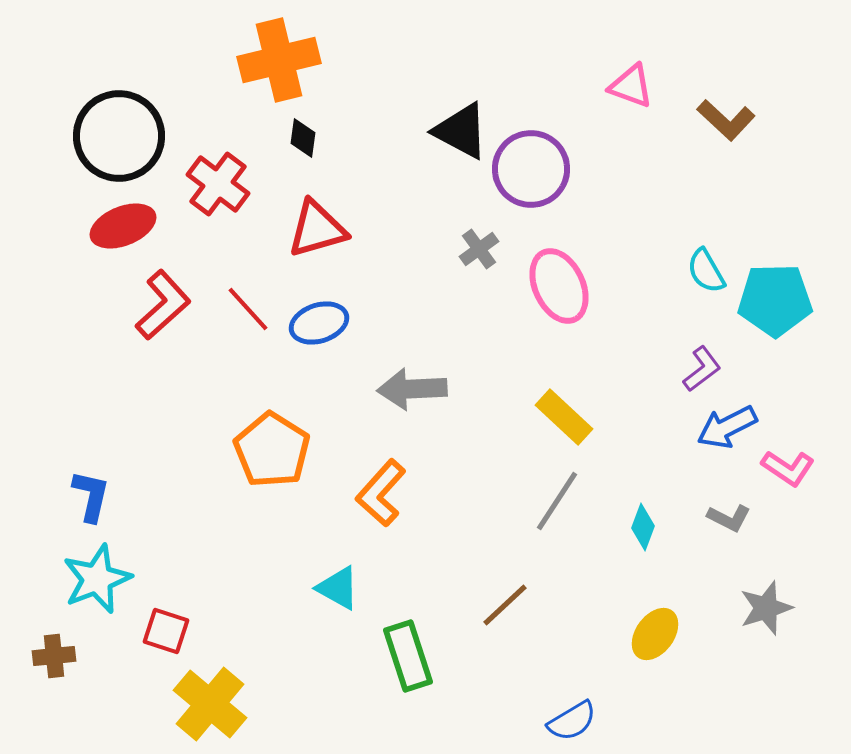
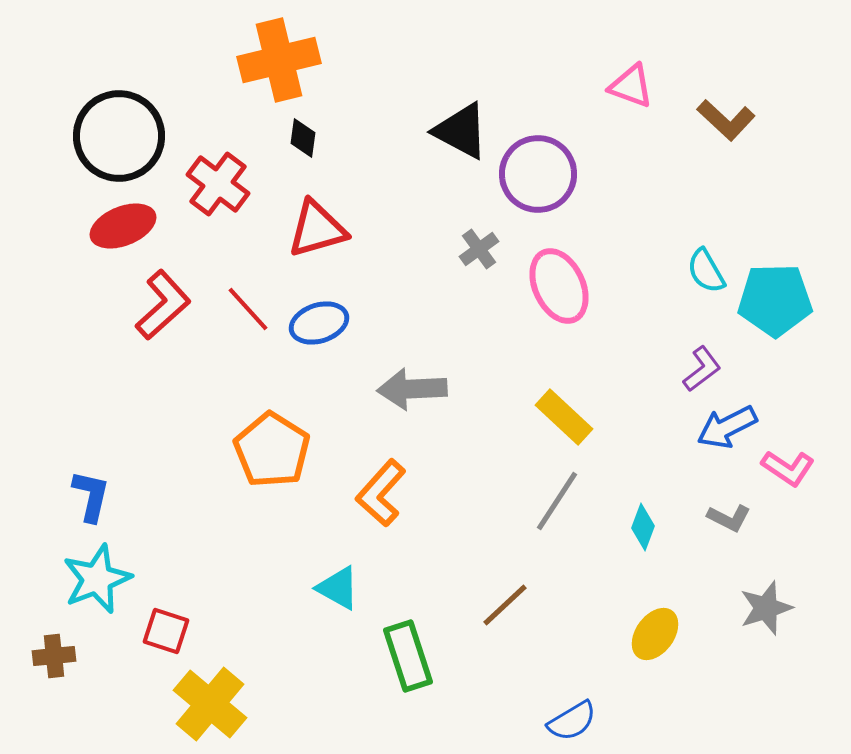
purple circle: moved 7 px right, 5 px down
